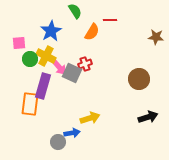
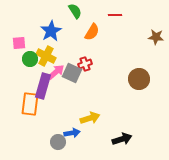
red line: moved 5 px right, 5 px up
pink arrow: moved 3 px left, 5 px down; rotated 90 degrees counterclockwise
black arrow: moved 26 px left, 22 px down
